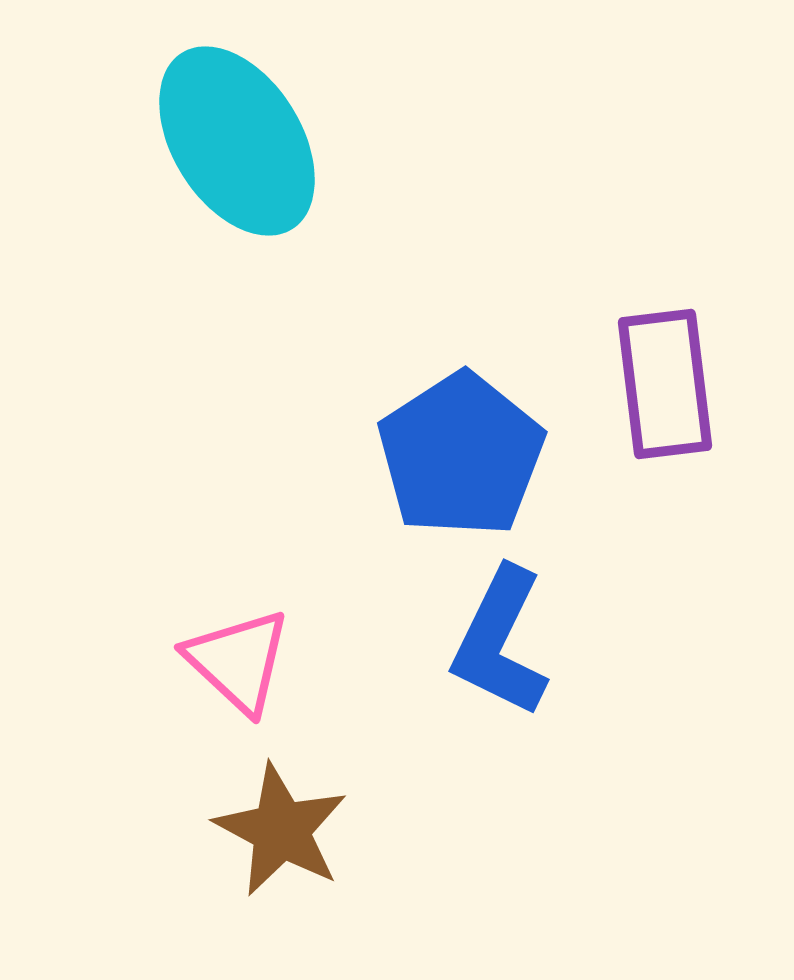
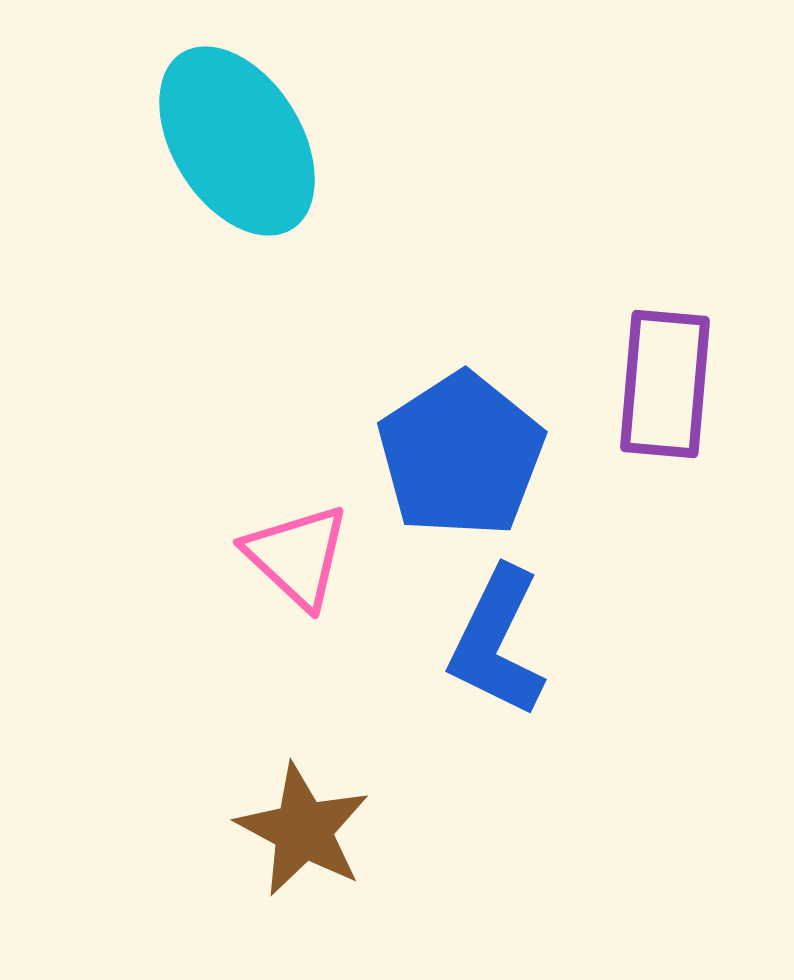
purple rectangle: rotated 12 degrees clockwise
blue L-shape: moved 3 px left
pink triangle: moved 59 px right, 105 px up
brown star: moved 22 px right
